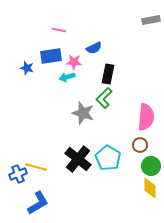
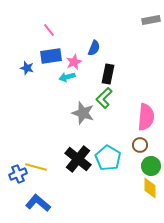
pink line: moved 10 px left; rotated 40 degrees clockwise
blue semicircle: rotated 42 degrees counterclockwise
pink star: rotated 28 degrees counterclockwise
blue L-shape: rotated 110 degrees counterclockwise
